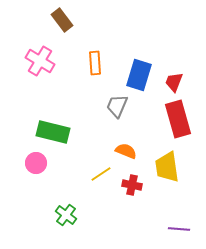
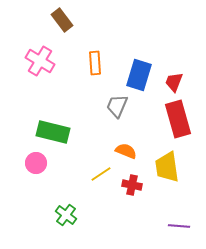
purple line: moved 3 px up
